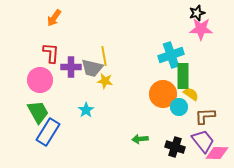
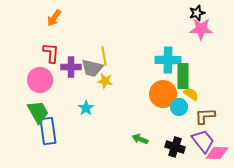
cyan cross: moved 3 px left, 5 px down; rotated 20 degrees clockwise
cyan star: moved 2 px up
blue rectangle: moved 1 px up; rotated 40 degrees counterclockwise
green arrow: rotated 28 degrees clockwise
